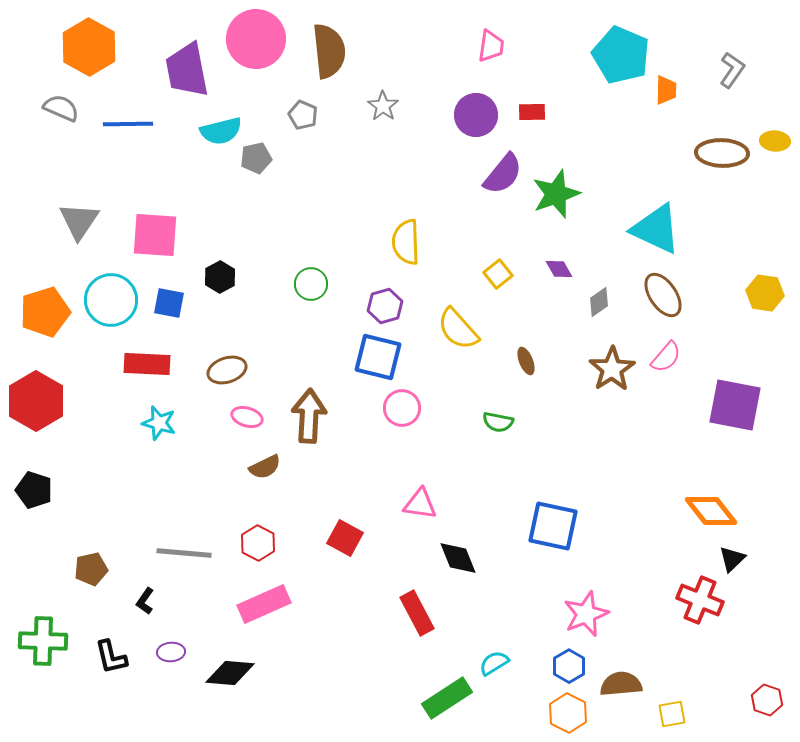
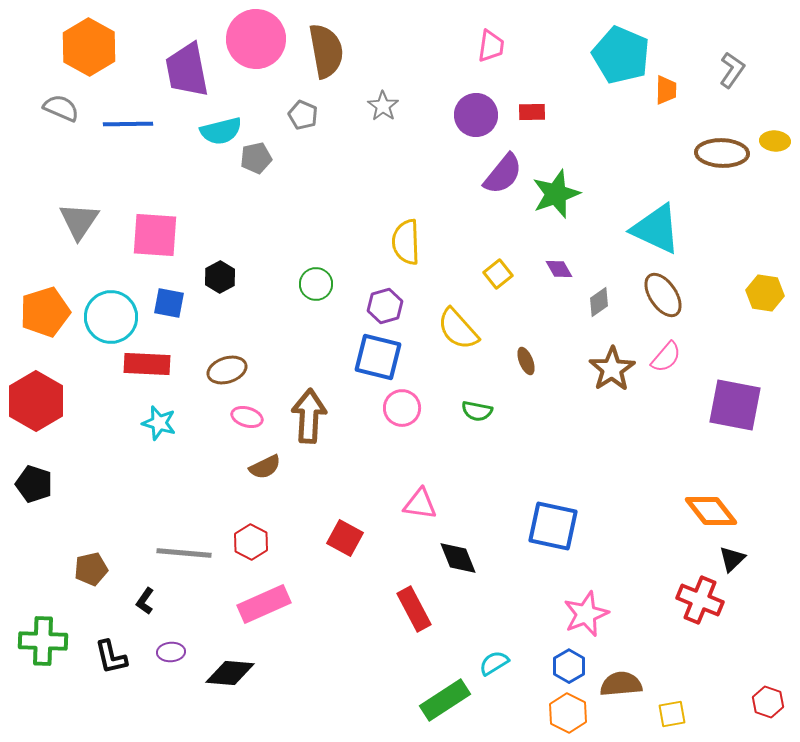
brown semicircle at (329, 51): moved 3 px left; rotated 4 degrees counterclockwise
green circle at (311, 284): moved 5 px right
cyan circle at (111, 300): moved 17 px down
green semicircle at (498, 422): moved 21 px left, 11 px up
black pentagon at (34, 490): moved 6 px up
red hexagon at (258, 543): moved 7 px left, 1 px up
red rectangle at (417, 613): moved 3 px left, 4 px up
green rectangle at (447, 698): moved 2 px left, 2 px down
red hexagon at (767, 700): moved 1 px right, 2 px down
